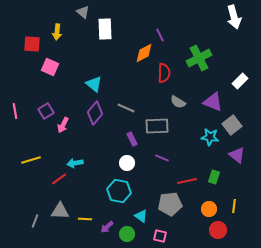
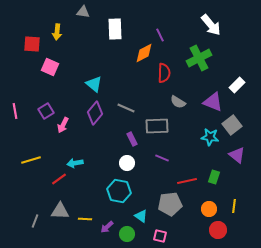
gray triangle at (83, 12): rotated 32 degrees counterclockwise
white arrow at (234, 17): moved 23 px left, 8 px down; rotated 25 degrees counterclockwise
white rectangle at (105, 29): moved 10 px right
white rectangle at (240, 81): moved 3 px left, 4 px down
